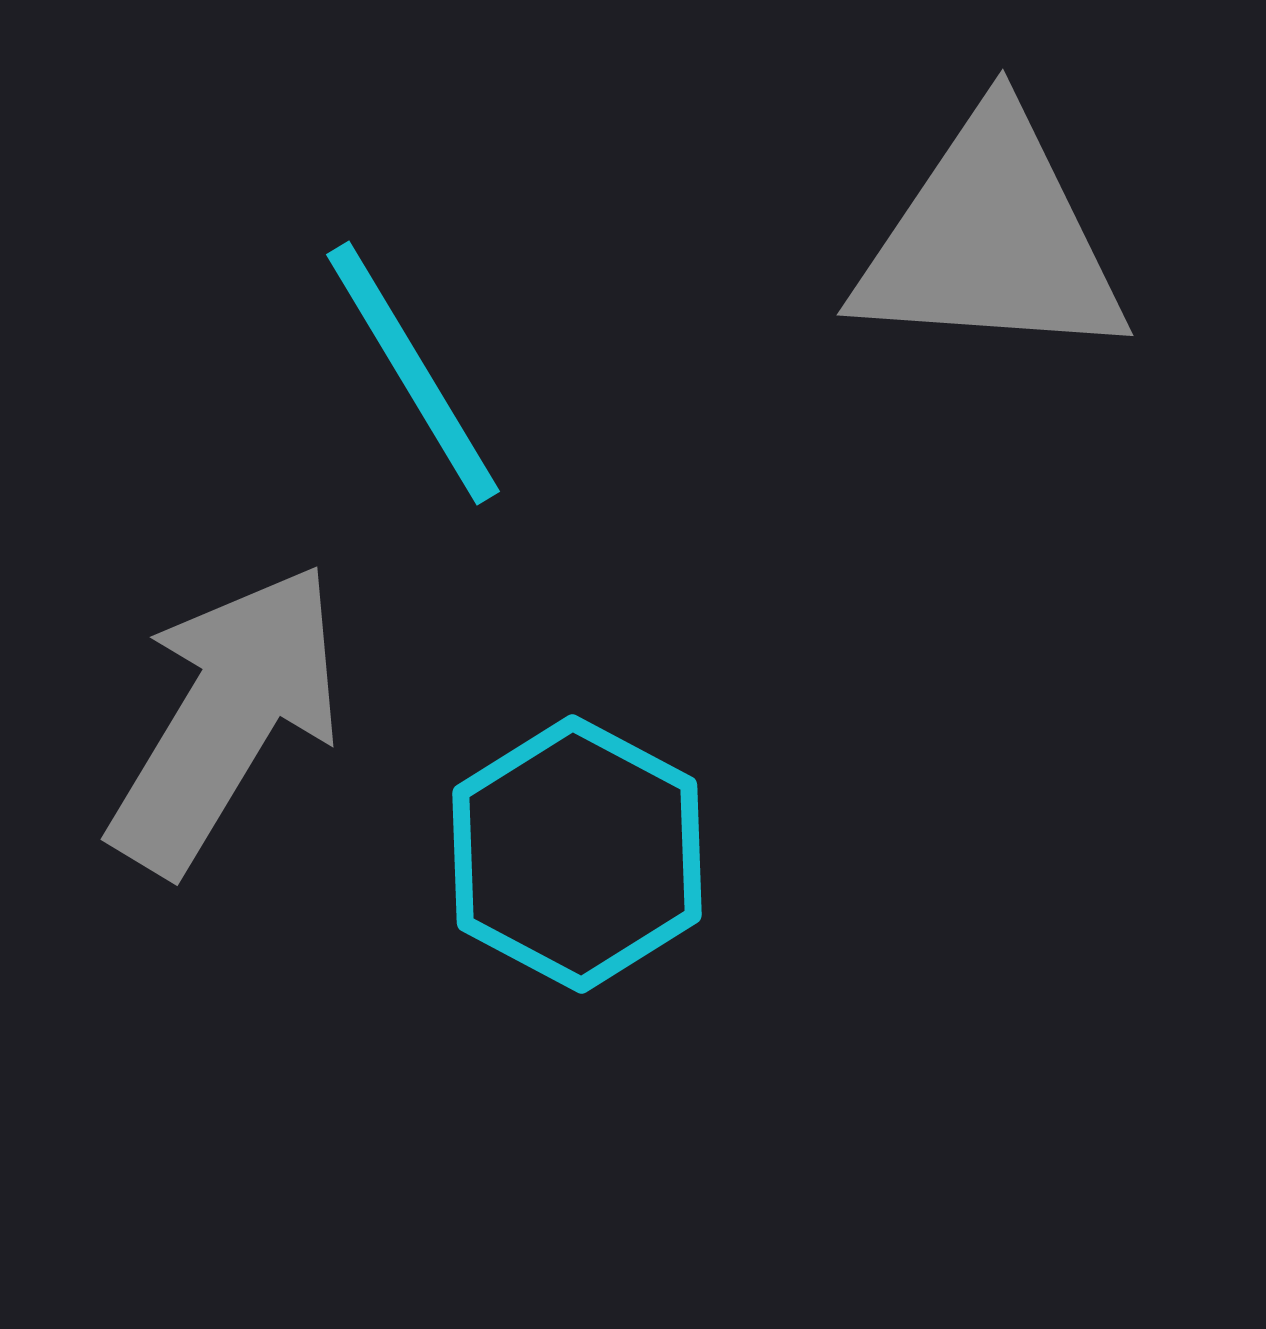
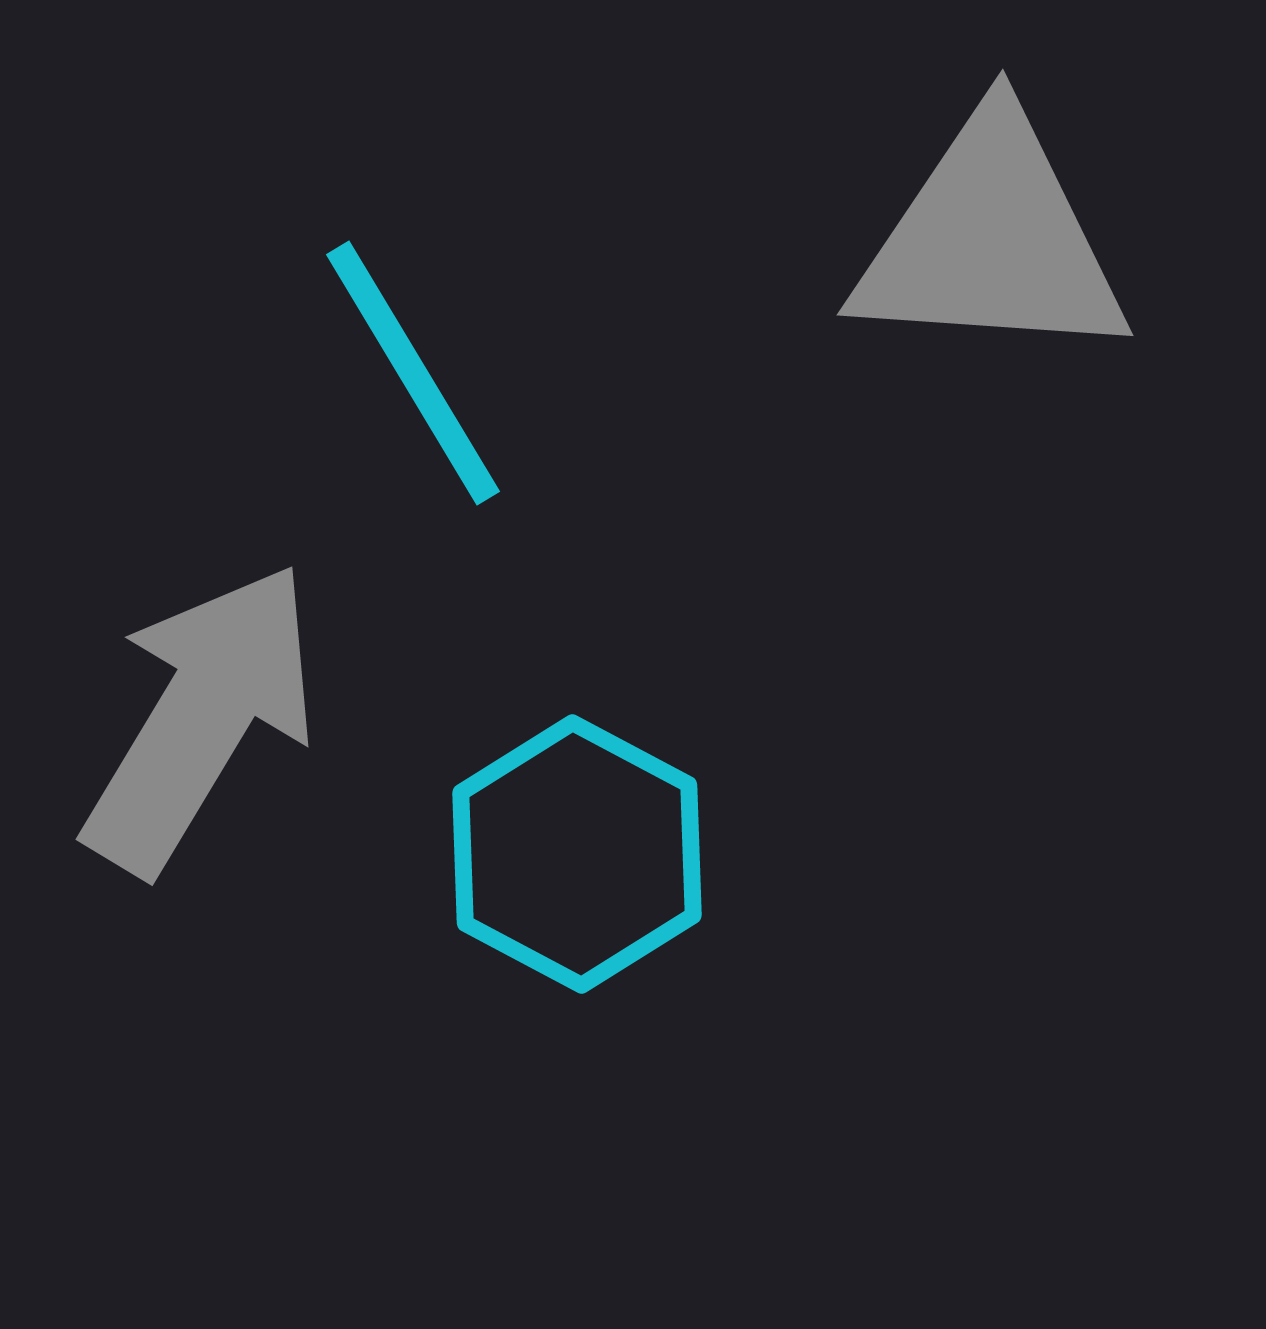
gray arrow: moved 25 px left
